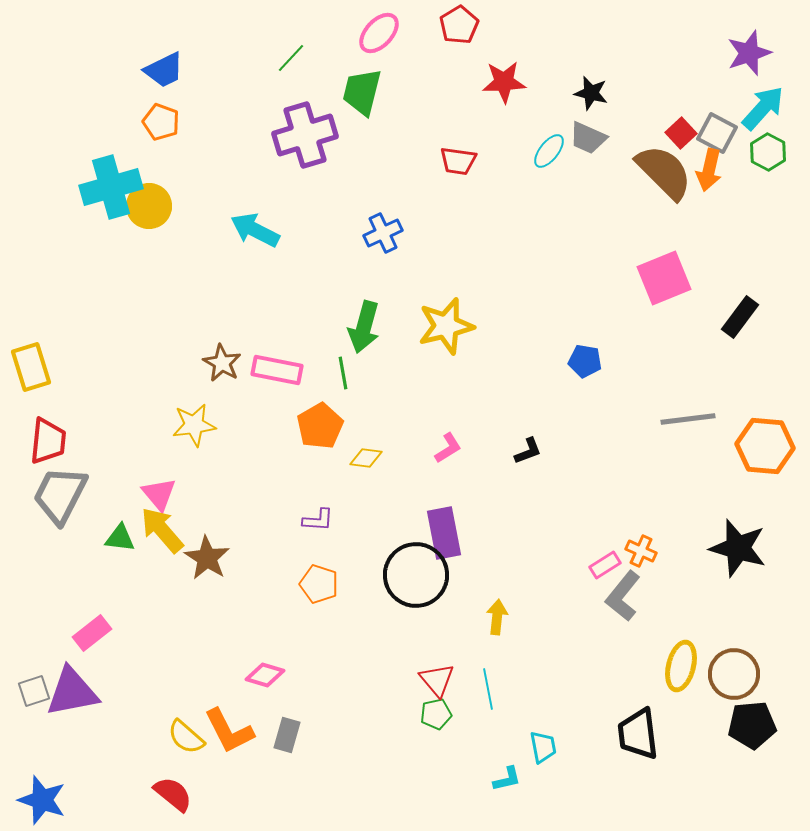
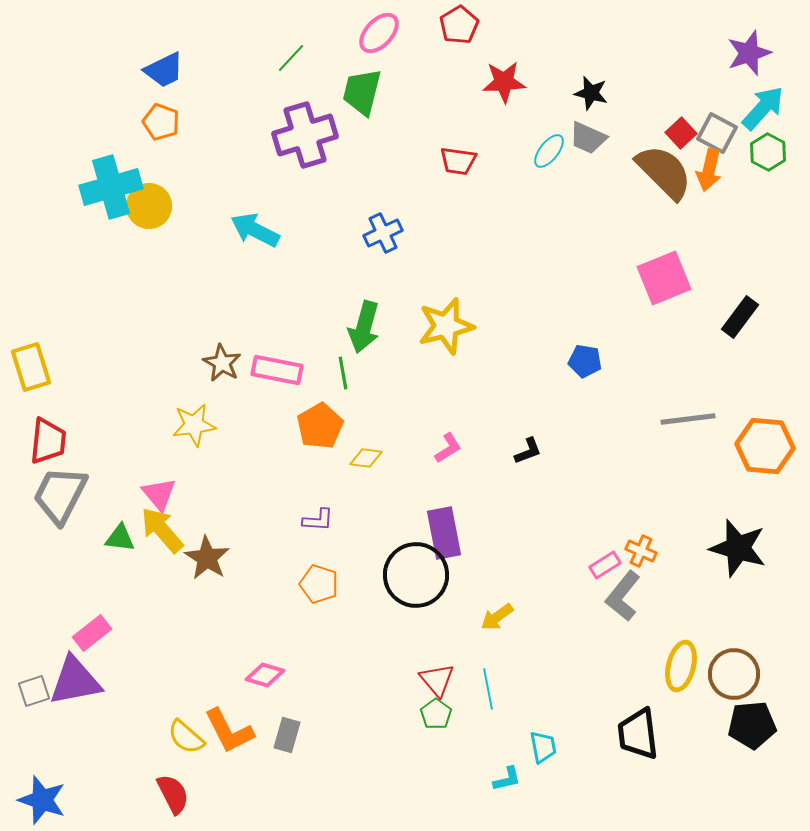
yellow arrow at (497, 617): rotated 132 degrees counterclockwise
purple triangle at (72, 692): moved 3 px right, 11 px up
green pentagon at (436, 714): rotated 24 degrees counterclockwise
red semicircle at (173, 794): rotated 24 degrees clockwise
